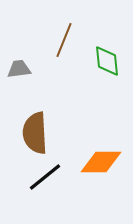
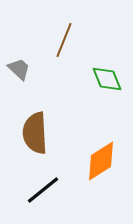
green diamond: moved 18 px down; rotated 16 degrees counterclockwise
gray trapezoid: rotated 50 degrees clockwise
orange diamond: moved 1 px up; rotated 33 degrees counterclockwise
black line: moved 2 px left, 13 px down
